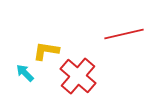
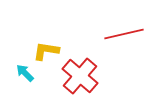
red cross: moved 2 px right
